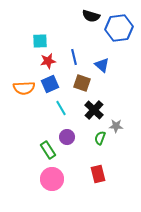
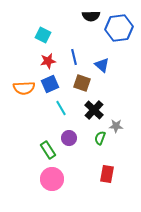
black semicircle: rotated 18 degrees counterclockwise
cyan square: moved 3 px right, 6 px up; rotated 28 degrees clockwise
purple circle: moved 2 px right, 1 px down
red rectangle: moved 9 px right; rotated 24 degrees clockwise
